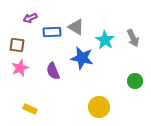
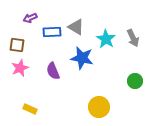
cyan star: moved 1 px right, 1 px up
